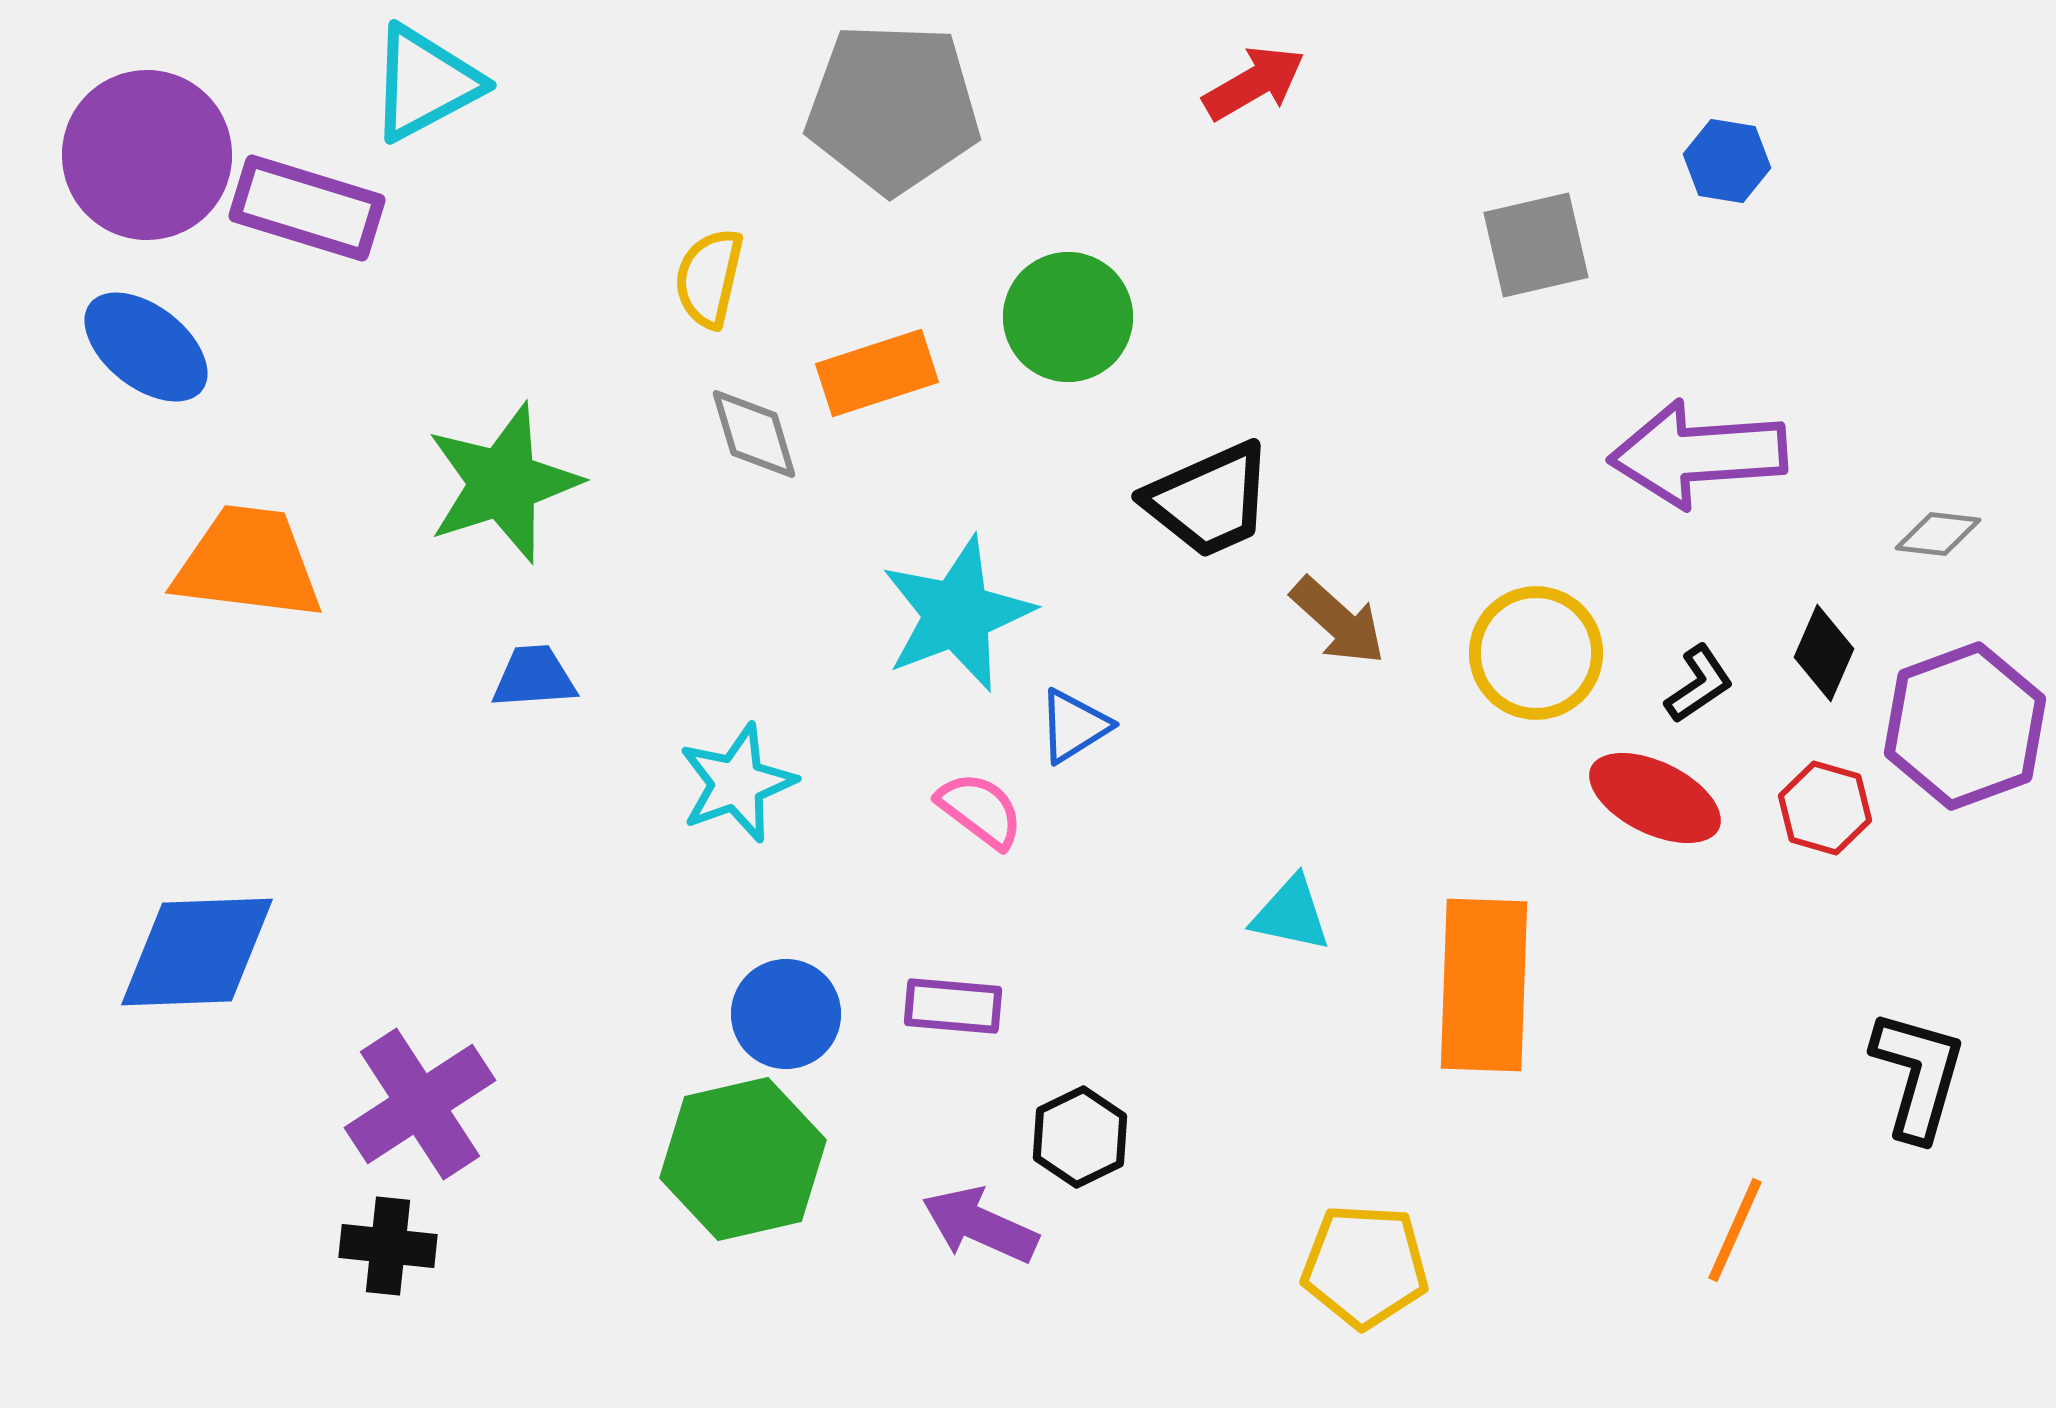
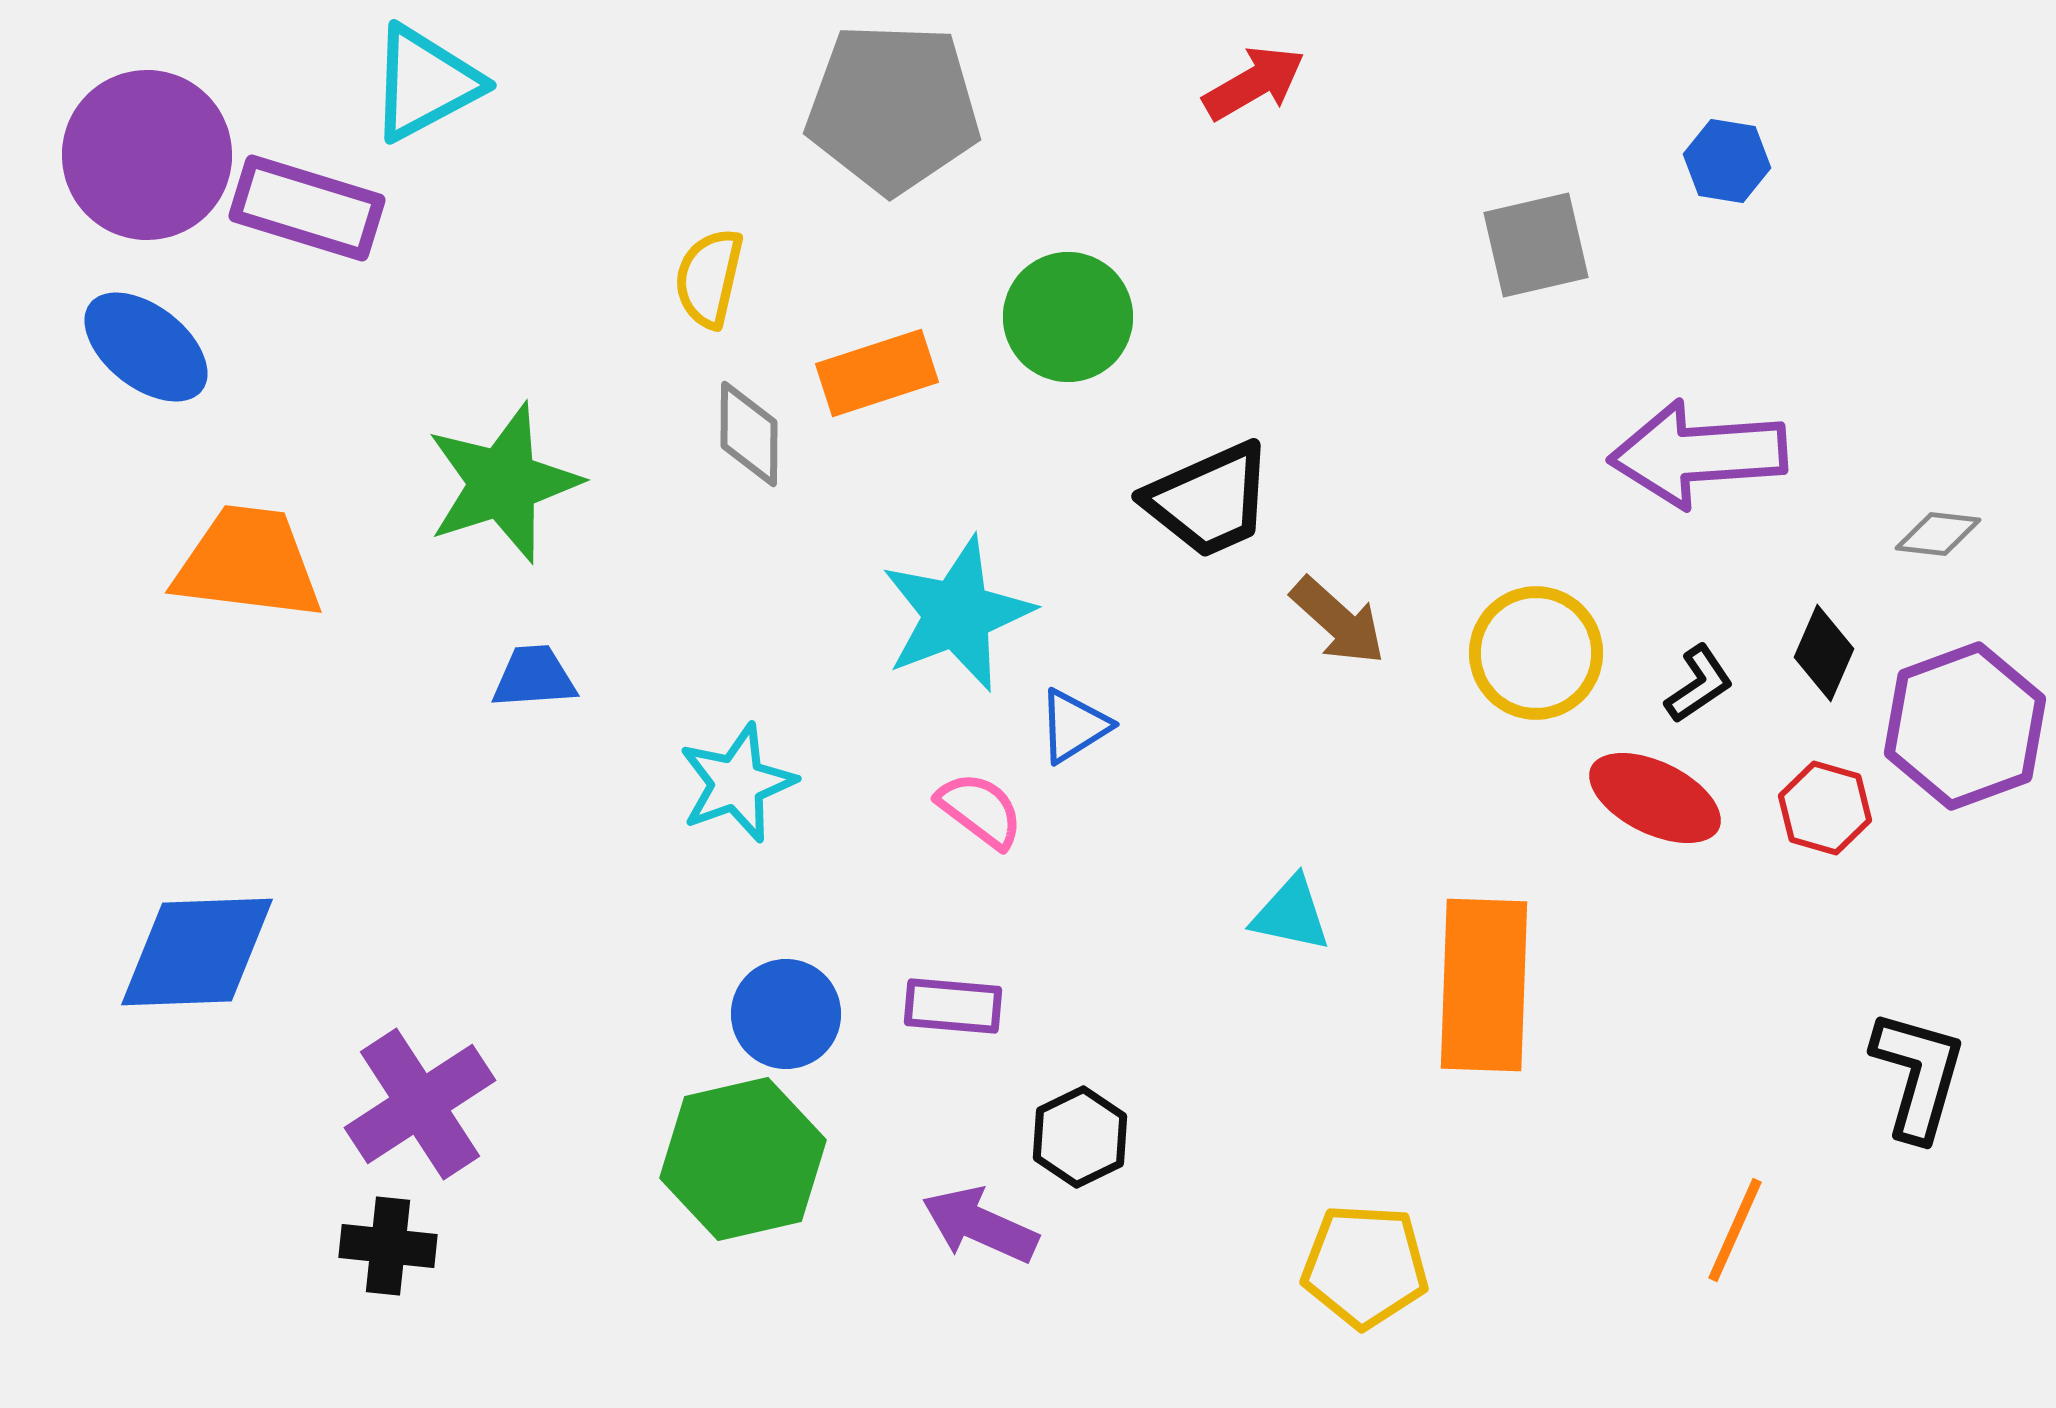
gray diamond at (754, 434): moved 5 px left; rotated 17 degrees clockwise
